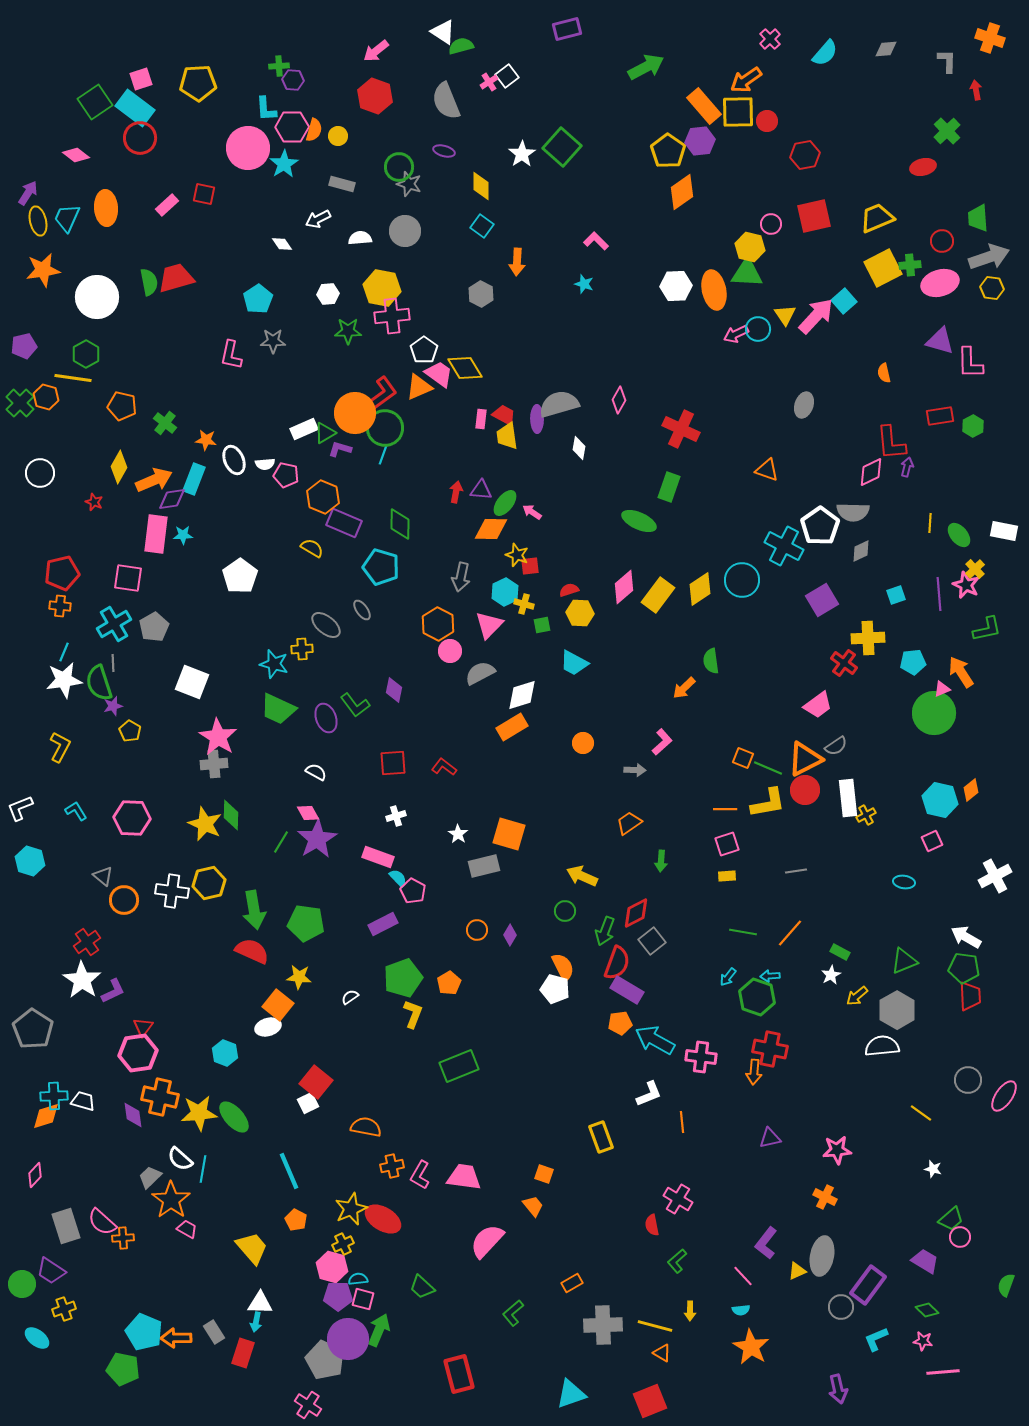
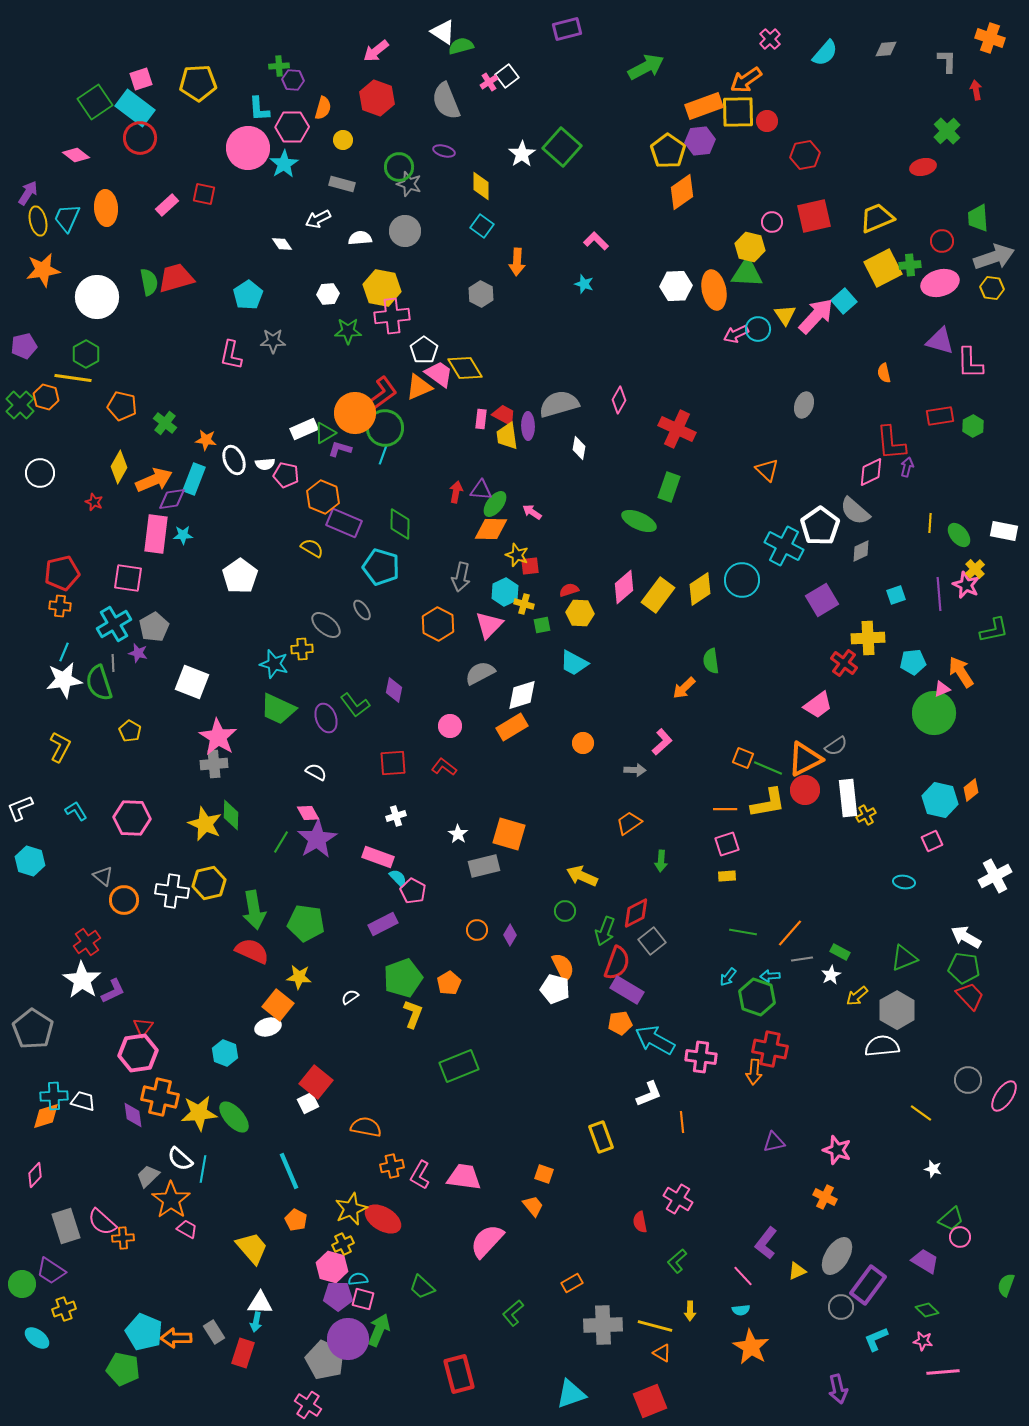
red hexagon at (375, 96): moved 2 px right, 2 px down
orange rectangle at (704, 106): rotated 69 degrees counterclockwise
cyan L-shape at (266, 109): moved 7 px left
orange semicircle at (314, 130): moved 9 px right, 22 px up
yellow circle at (338, 136): moved 5 px right, 4 px down
pink circle at (771, 224): moved 1 px right, 2 px up
gray arrow at (989, 257): moved 5 px right
cyan pentagon at (258, 299): moved 10 px left, 4 px up
green cross at (20, 403): moved 2 px down
purple ellipse at (537, 419): moved 9 px left, 7 px down
red cross at (681, 429): moved 4 px left
orange triangle at (767, 470): rotated 25 degrees clockwise
green ellipse at (505, 503): moved 10 px left, 1 px down
gray semicircle at (853, 512): moved 2 px right, 1 px up; rotated 40 degrees clockwise
green L-shape at (987, 629): moved 7 px right, 1 px down
pink circle at (450, 651): moved 75 px down
purple star at (113, 706): moved 25 px right, 53 px up; rotated 30 degrees clockwise
gray line at (796, 871): moved 6 px right, 88 px down
green triangle at (904, 961): moved 3 px up
red trapezoid at (970, 996): rotated 40 degrees counterclockwise
purple triangle at (770, 1138): moved 4 px right, 4 px down
pink star at (837, 1150): rotated 24 degrees clockwise
gray trapezoid at (150, 1177): moved 2 px left, 1 px up
red semicircle at (652, 1225): moved 12 px left, 3 px up
gray ellipse at (822, 1256): moved 15 px right; rotated 21 degrees clockwise
